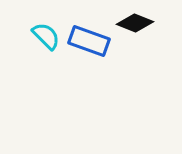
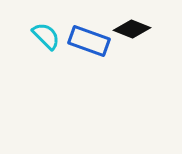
black diamond: moved 3 px left, 6 px down
